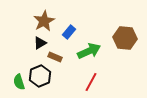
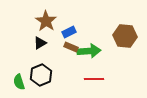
brown star: moved 2 px right; rotated 10 degrees counterclockwise
blue rectangle: rotated 24 degrees clockwise
brown hexagon: moved 2 px up
green arrow: rotated 20 degrees clockwise
brown rectangle: moved 16 px right, 10 px up
black hexagon: moved 1 px right, 1 px up
red line: moved 3 px right, 3 px up; rotated 60 degrees clockwise
